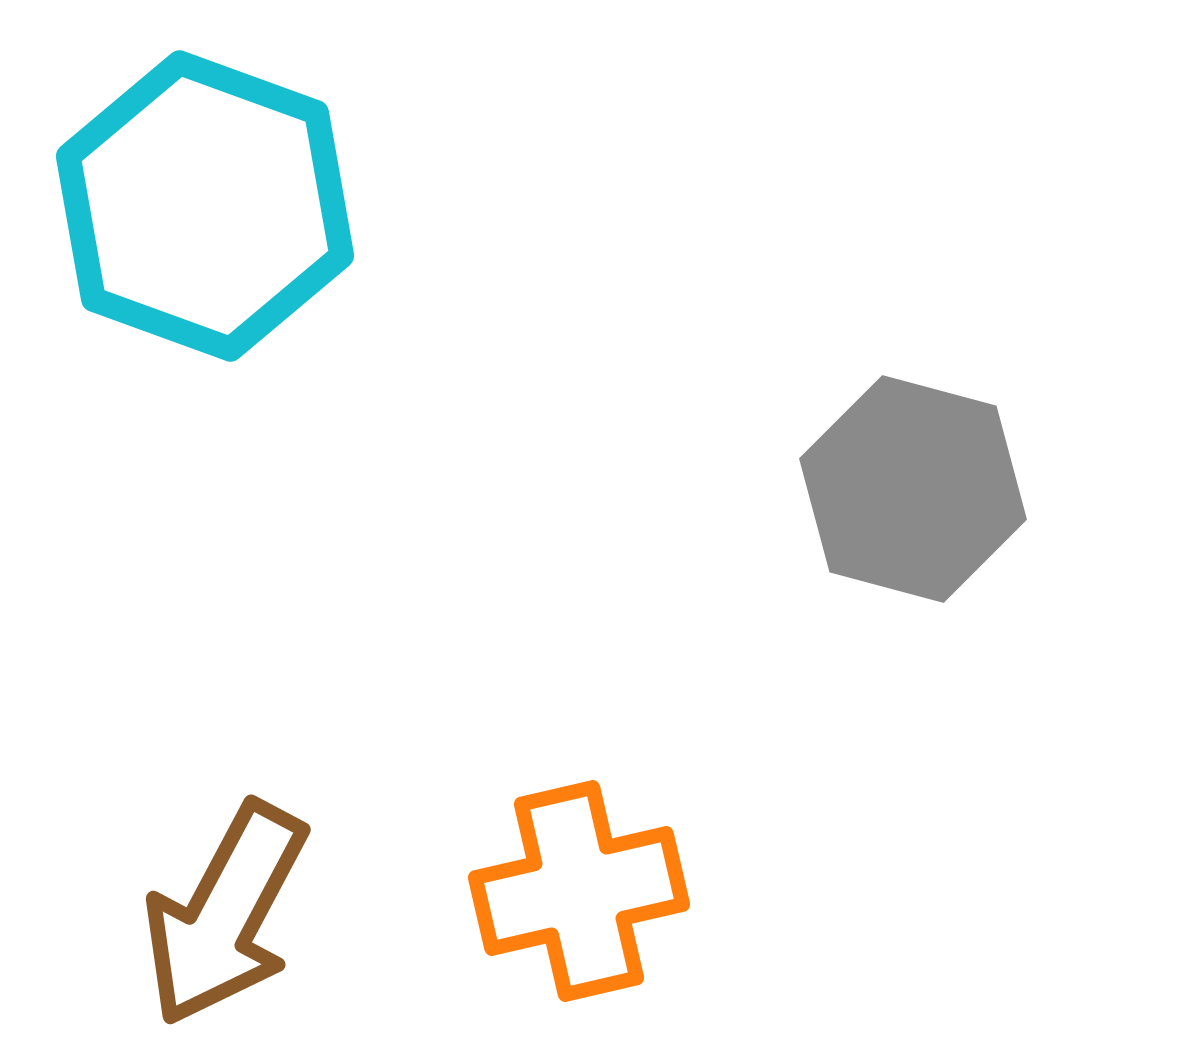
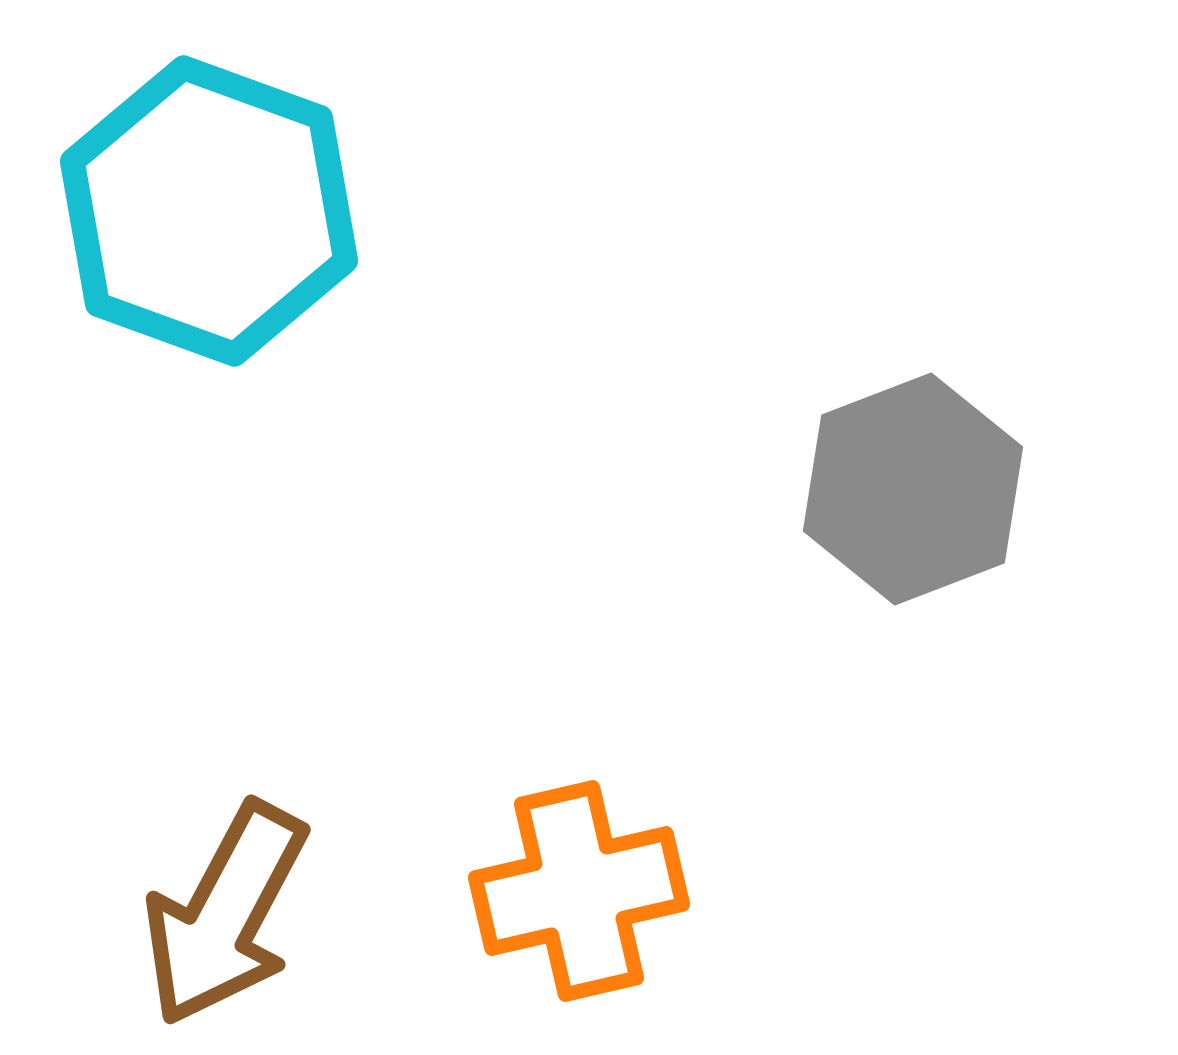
cyan hexagon: moved 4 px right, 5 px down
gray hexagon: rotated 24 degrees clockwise
